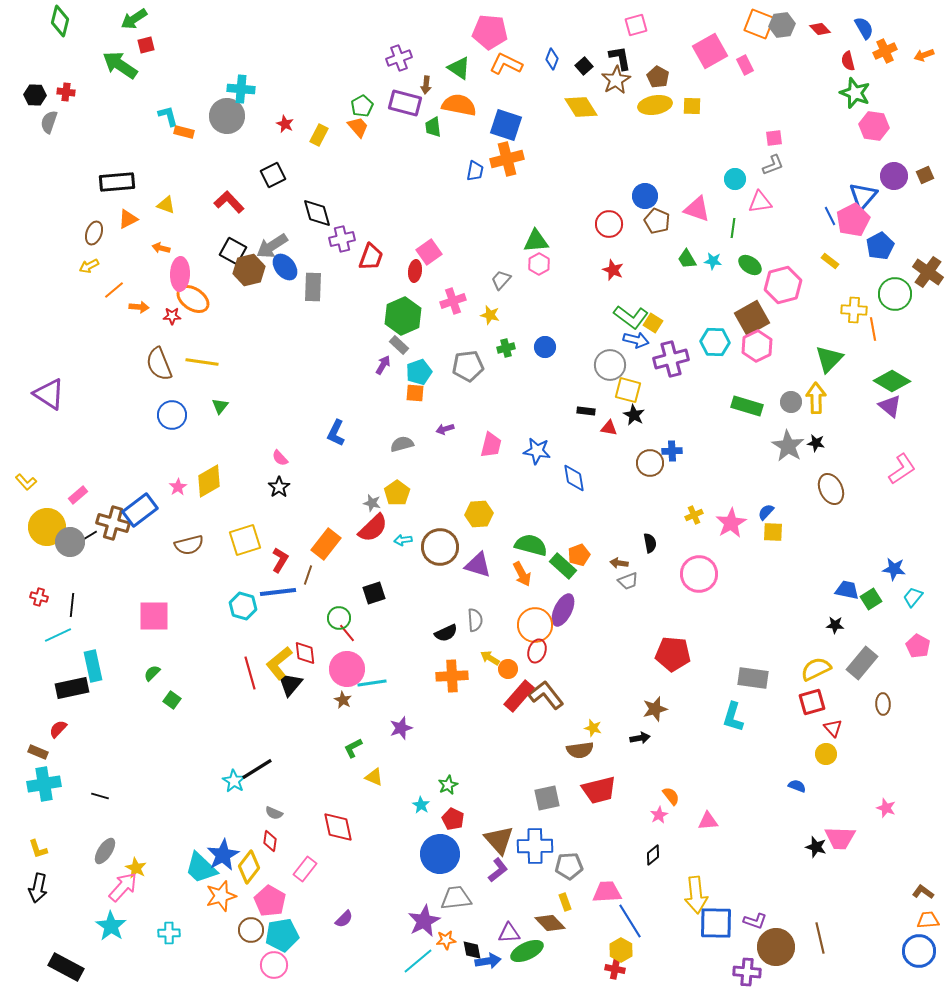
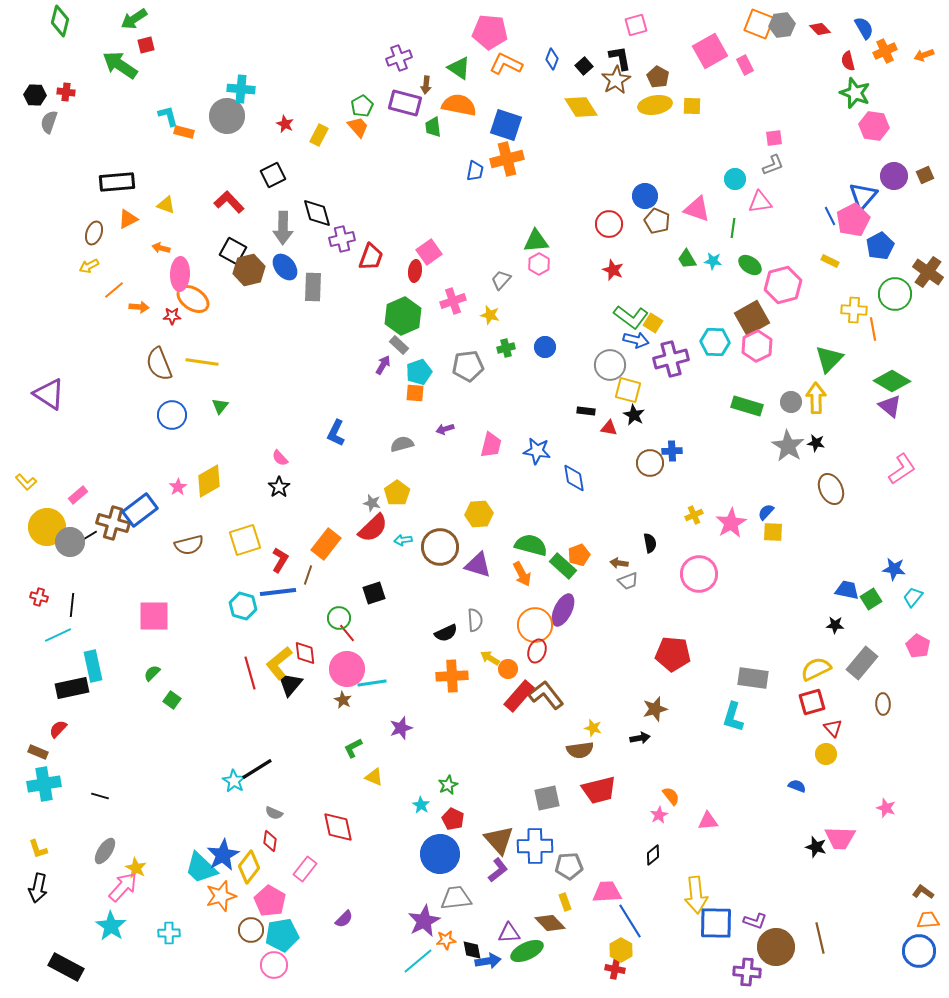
gray arrow at (272, 246): moved 11 px right, 18 px up; rotated 56 degrees counterclockwise
yellow rectangle at (830, 261): rotated 12 degrees counterclockwise
